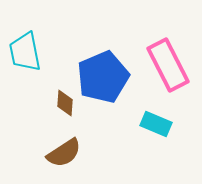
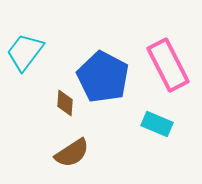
cyan trapezoid: rotated 48 degrees clockwise
blue pentagon: rotated 21 degrees counterclockwise
cyan rectangle: moved 1 px right
brown semicircle: moved 8 px right
